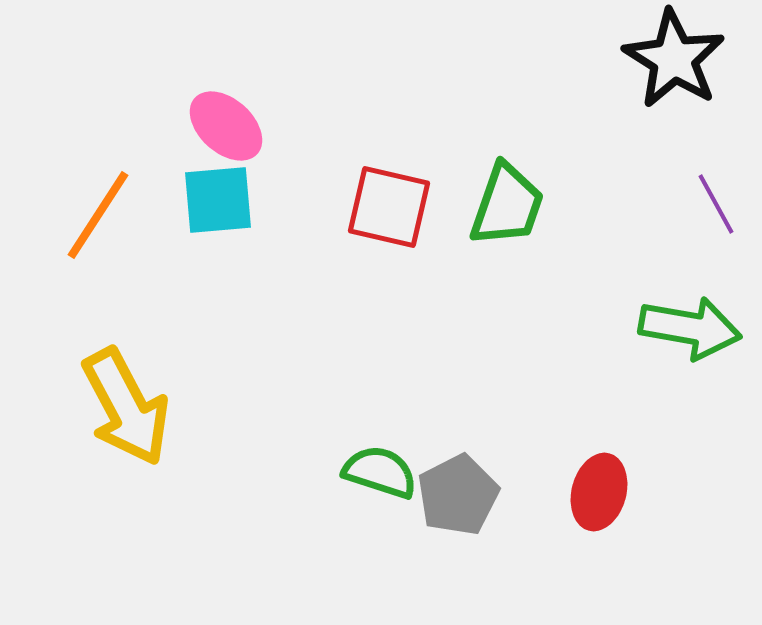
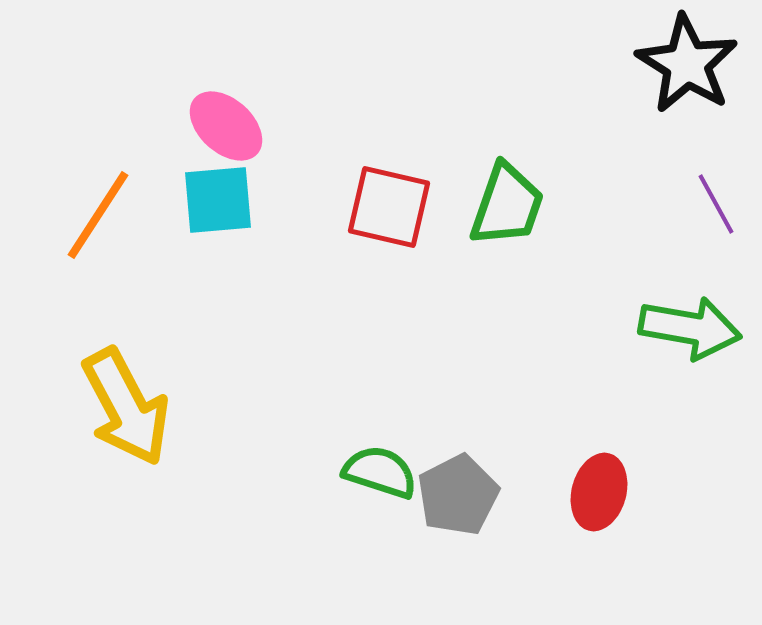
black star: moved 13 px right, 5 px down
